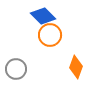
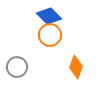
blue diamond: moved 6 px right
gray circle: moved 1 px right, 2 px up
